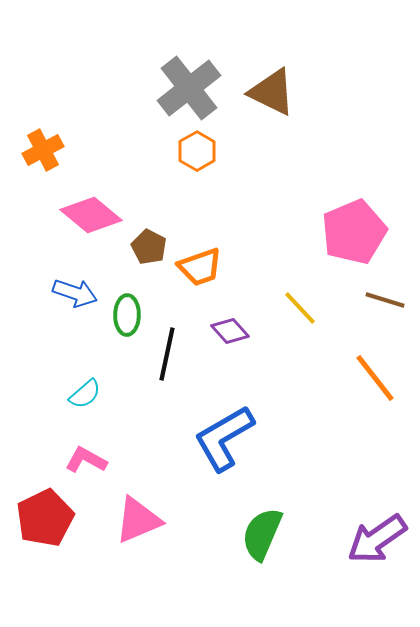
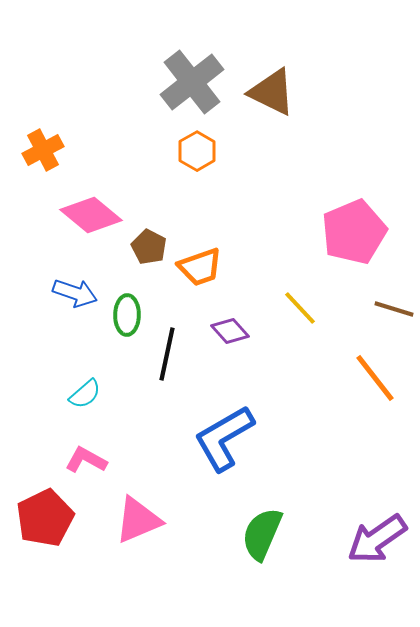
gray cross: moved 3 px right, 6 px up
brown line: moved 9 px right, 9 px down
